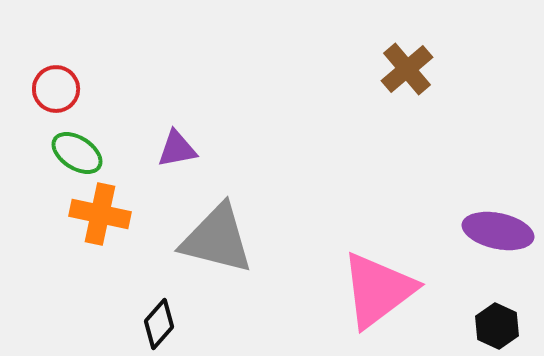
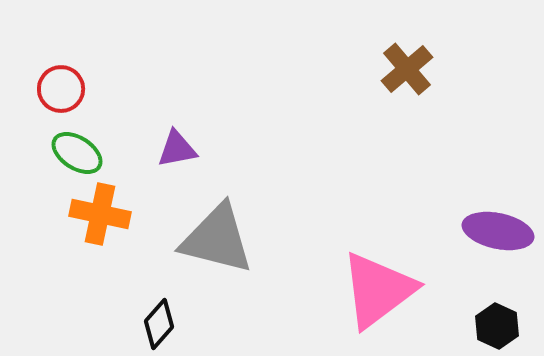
red circle: moved 5 px right
